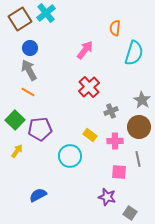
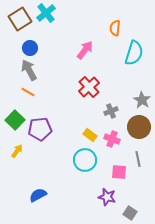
pink cross: moved 3 px left, 2 px up; rotated 21 degrees clockwise
cyan circle: moved 15 px right, 4 px down
